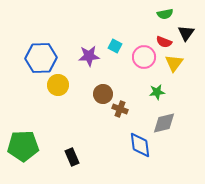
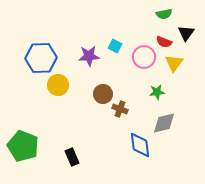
green semicircle: moved 1 px left
green pentagon: rotated 24 degrees clockwise
